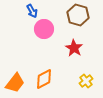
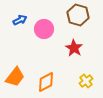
blue arrow: moved 12 px left, 9 px down; rotated 88 degrees counterclockwise
orange diamond: moved 2 px right, 3 px down
orange trapezoid: moved 6 px up
